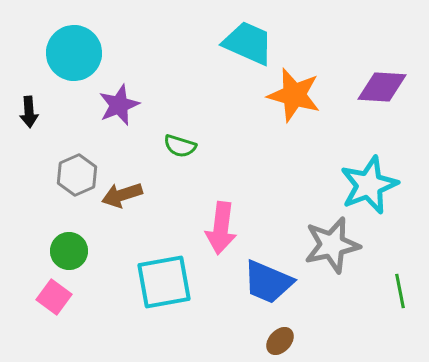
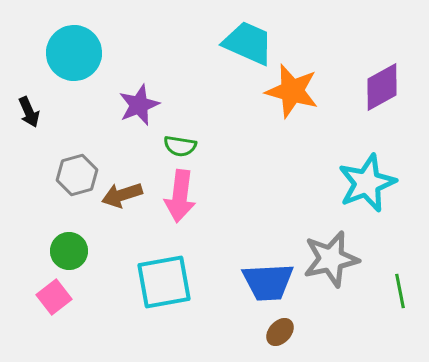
purple diamond: rotated 33 degrees counterclockwise
orange star: moved 2 px left, 4 px up
purple star: moved 20 px right
black arrow: rotated 20 degrees counterclockwise
green semicircle: rotated 8 degrees counterclockwise
gray hexagon: rotated 9 degrees clockwise
cyan star: moved 2 px left, 2 px up
pink arrow: moved 41 px left, 32 px up
gray star: moved 1 px left, 14 px down
blue trapezoid: rotated 26 degrees counterclockwise
pink square: rotated 16 degrees clockwise
brown ellipse: moved 9 px up
